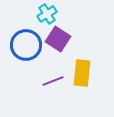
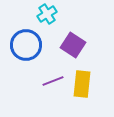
purple square: moved 15 px right, 6 px down
yellow rectangle: moved 11 px down
